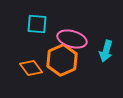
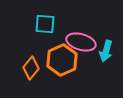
cyan square: moved 8 px right
pink ellipse: moved 9 px right, 3 px down
orange diamond: rotated 75 degrees clockwise
